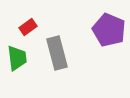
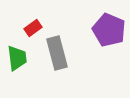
red rectangle: moved 5 px right, 1 px down
